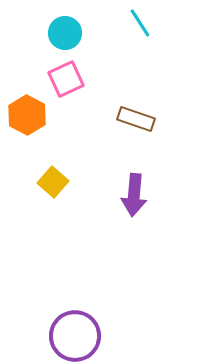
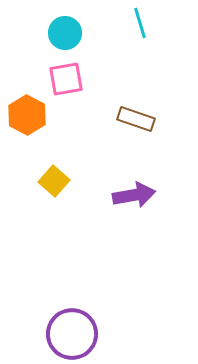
cyan line: rotated 16 degrees clockwise
pink square: rotated 15 degrees clockwise
yellow square: moved 1 px right, 1 px up
purple arrow: rotated 105 degrees counterclockwise
purple circle: moved 3 px left, 2 px up
